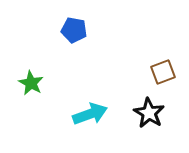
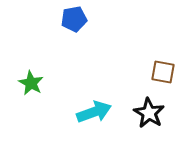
blue pentagon: moved 11 px up; rotated 20 degrees counterclockwise
brown square: rotated 30 degrees clockwise
cyan arrow: moved 4 px right, 2 px up
